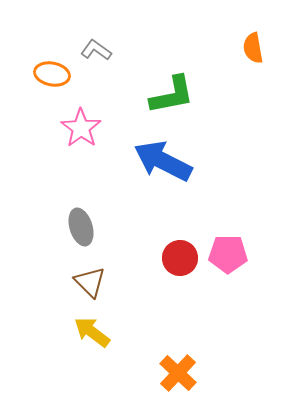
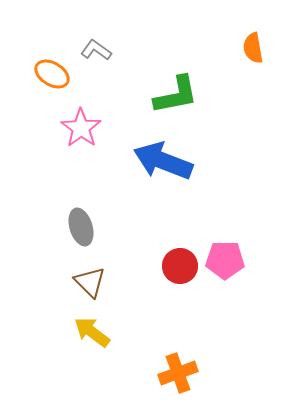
orange ellipse: rotated 20 degrees clockwise
green L-shape: moved 4 px right
blue arrow: rotated 6 degrees counterclockwise
pink pentagon: moved 3 px left, 6 px down
red circle: moved 8 px down
orange cross: rotated 27 degrees clockwise
